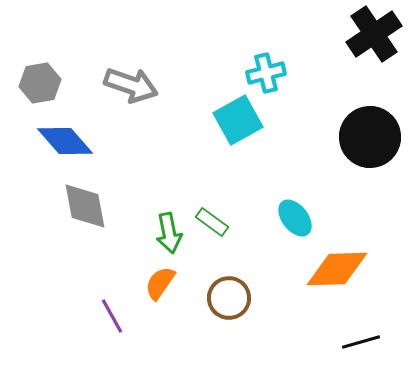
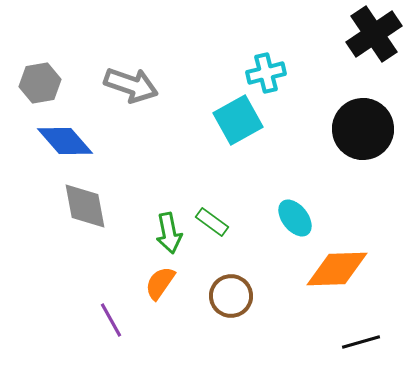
black circle: moved 7 px left, 8 px up
brown circle: moved 2 px right, 2 px up
purple line: moved 1 px left, 4 px down
